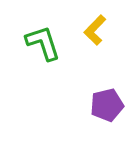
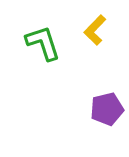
purple pentagon: moved 4 px down
